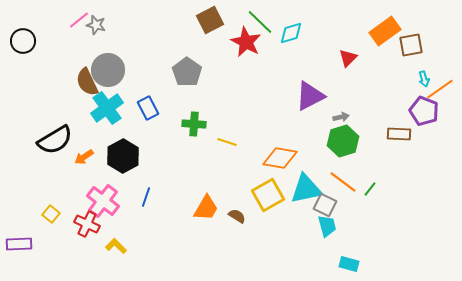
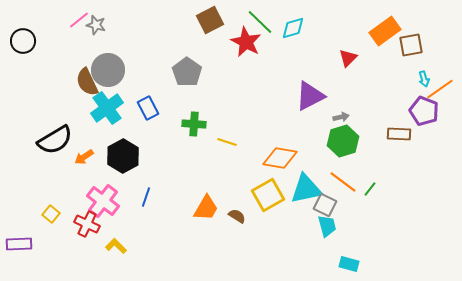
cyan diamond at (291, 33): moved 2 px right, 5 px up
